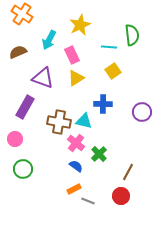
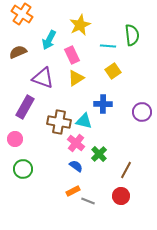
cyan line: moved 1 px left, 1 px up
brown line: moved 2 px left, 2 px up
orange rectangle: moved 1 px left, 2 px down
